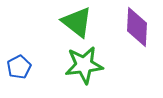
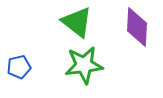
blue pentagon: rotated 15 degrees clockwise
